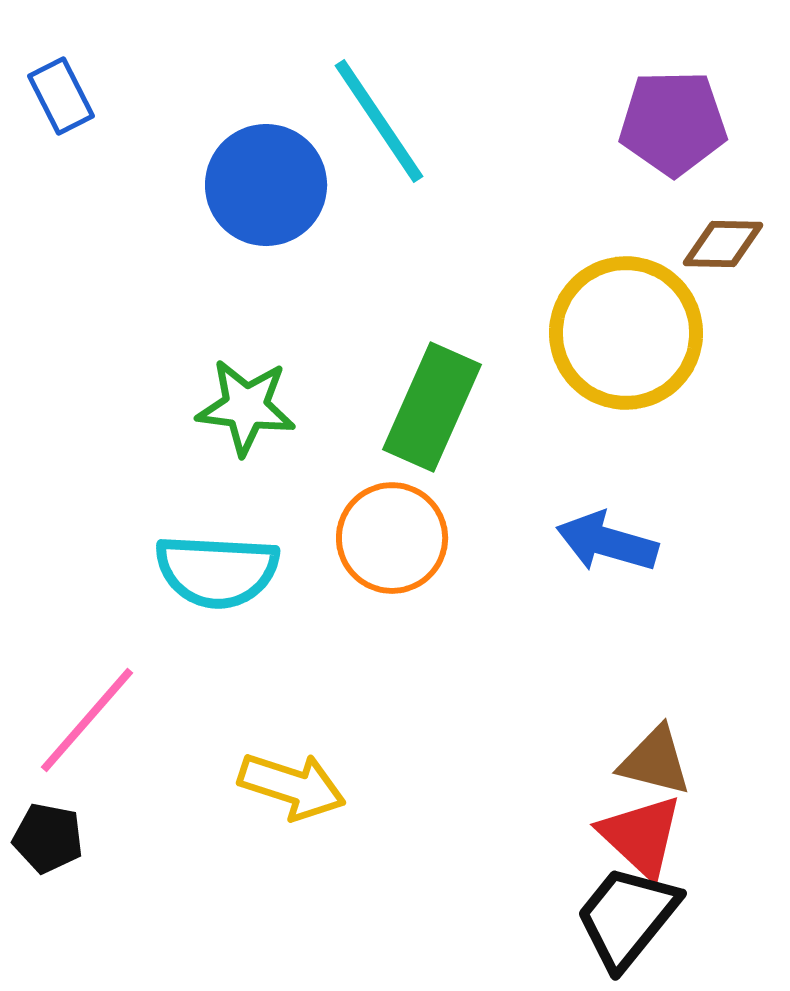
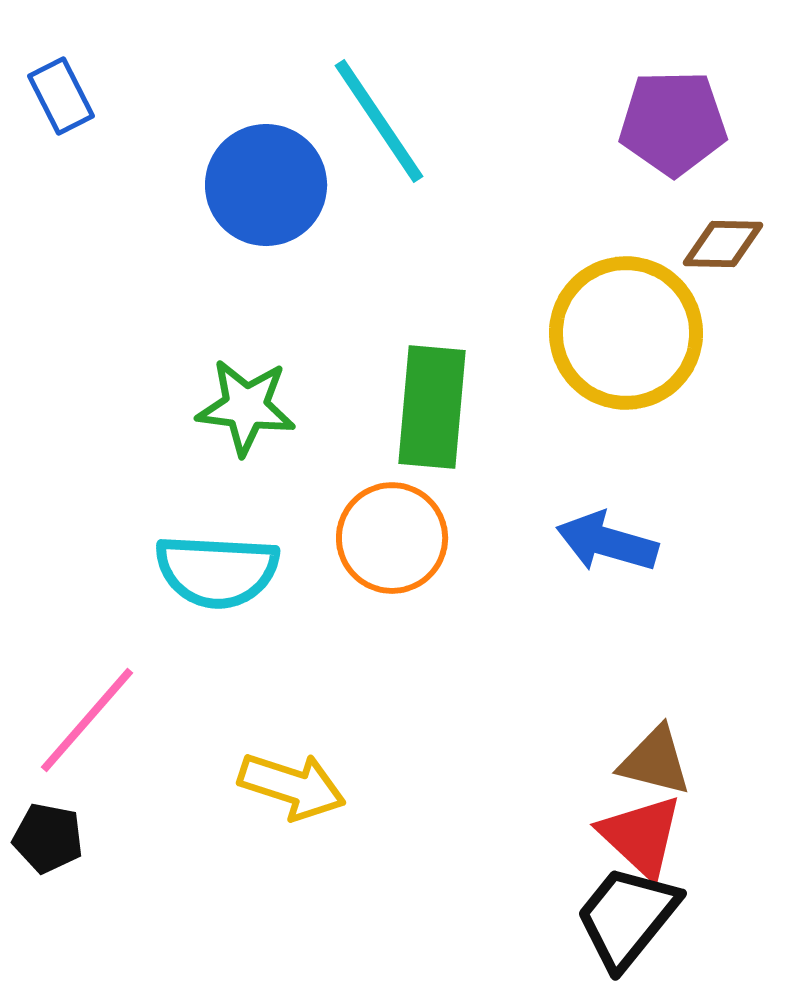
green rectangle: rotated 19 degrees counterclockwise
